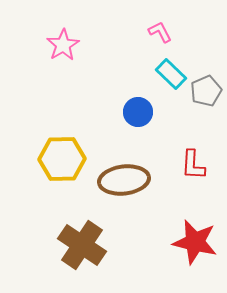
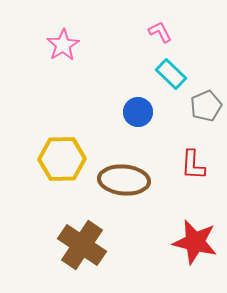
gray pentagon: moved 15 px down
brown ellipse: rotated 12 degrees clockwise
